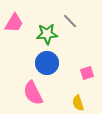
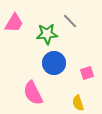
blue circle: moved 7 px right
